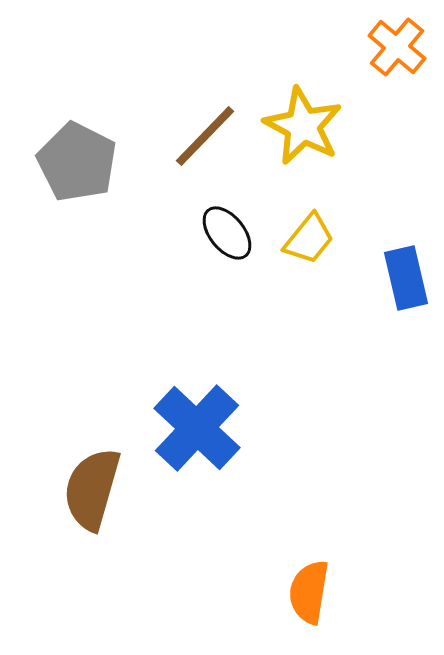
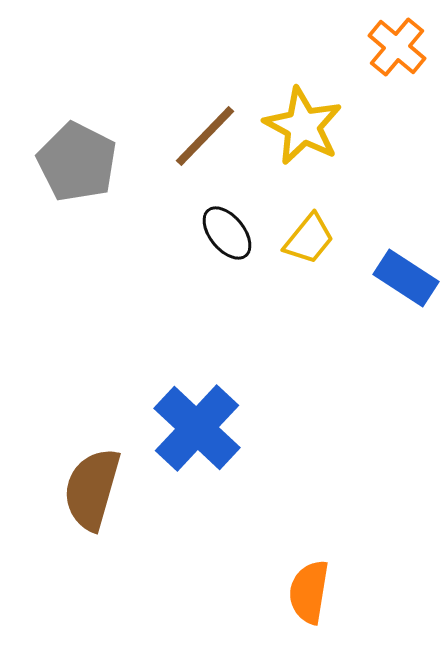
blue rectangle: rotated 44 degrees counterclockwise
